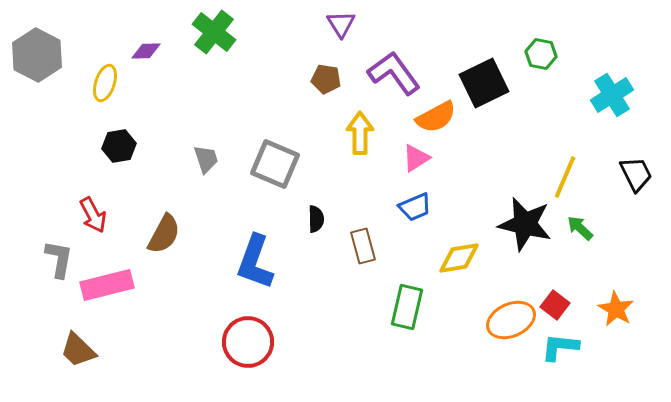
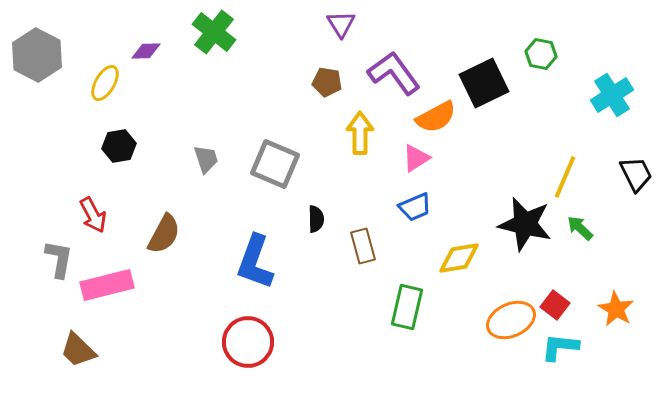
brown pentagon: moved 1 px right, 3 px down
yellow ellipse: rotated 12 degrees clockwise
